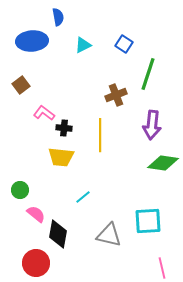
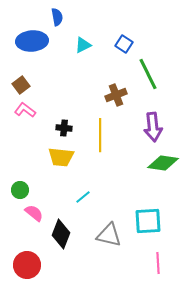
blue semicircle: moved 1 px left
green line: rotated 44 degrees counterclockwise
pink L-shape: moved 19 px left, 3 px up
purple arrow: moved 1 px right, 2 px down; rotated 12 degrees counterclockwise
pink semicircle: moved 2 px left, 1 px up
black diamond: moved 3 px right; rotated 12 degrees clockwise
red circle: moved 9 px left, 2 px down
pink line: moved 4 px left, 5 px up; rotated 10 degrees clockwise
